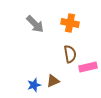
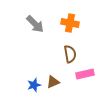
pink rectangle: moved 3 px left, 7 px down
brown triangle: moved 1 px down
